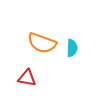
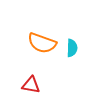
red triangle: moved 4 px right, 7 px down
